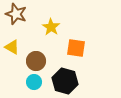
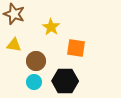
brown star: moved 2 px left
yellow triangle: moved 2 px right, 2 px up; rotated 21 degrees counterclockwise
black hexagon: rotated 15 degrees counterclockwise
